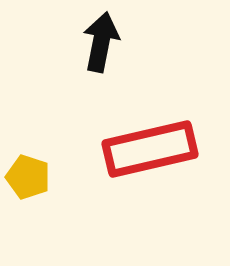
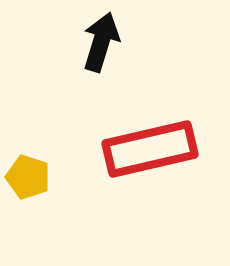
black arrow: rotated 6 degrees clockwise
